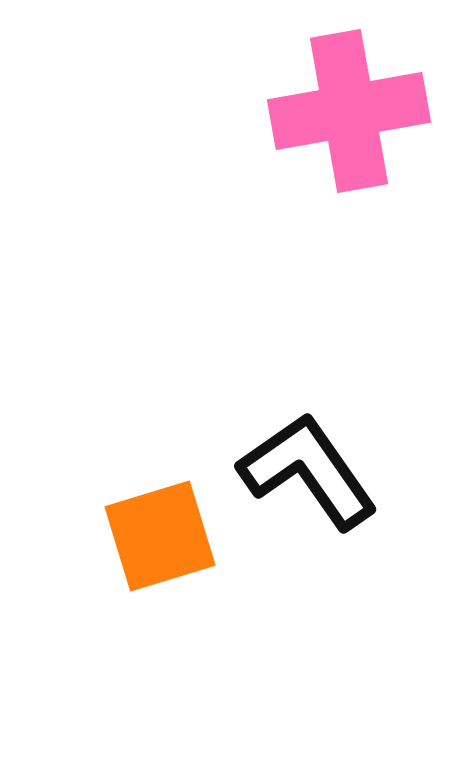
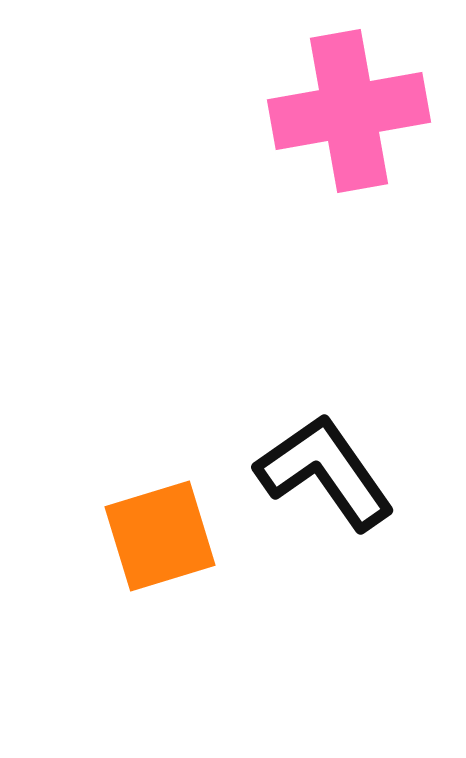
black L-shape: moved 17 px right, 1 px down
